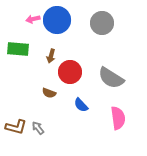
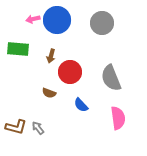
gray semicircle: rotated 36 degrees clockwise
